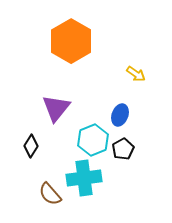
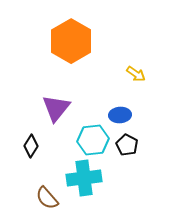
blue ellipse: rotated 65 degrees clockwise
cyan hexagon: rotated 16 degrees clockwise
black pentagon: moved 4 px right, 4 px up; rotated 15 degrees counterclockwise
brown semicircle: moved 3 px left, 4 px down
